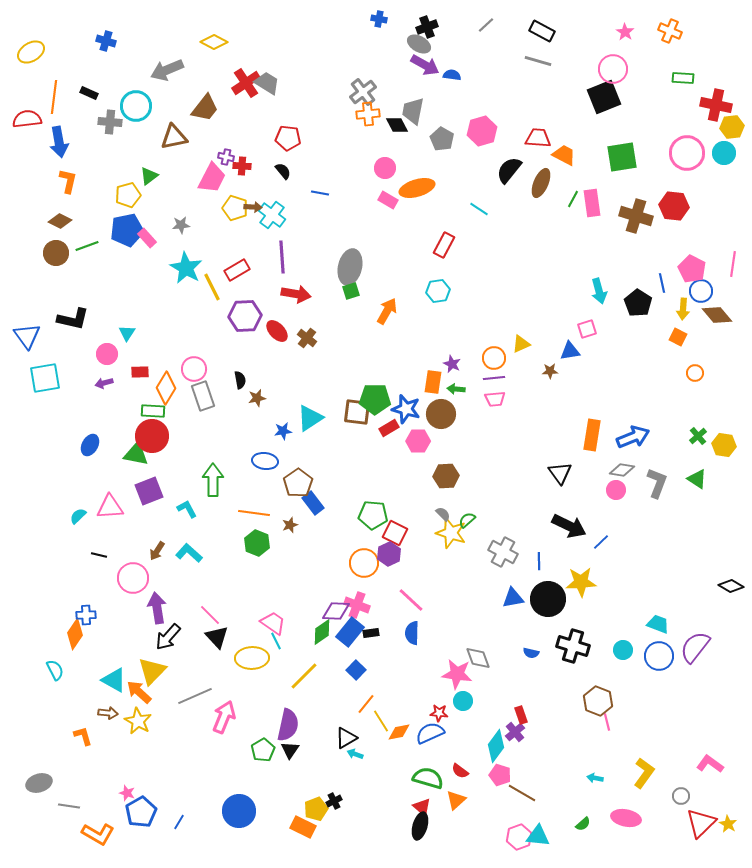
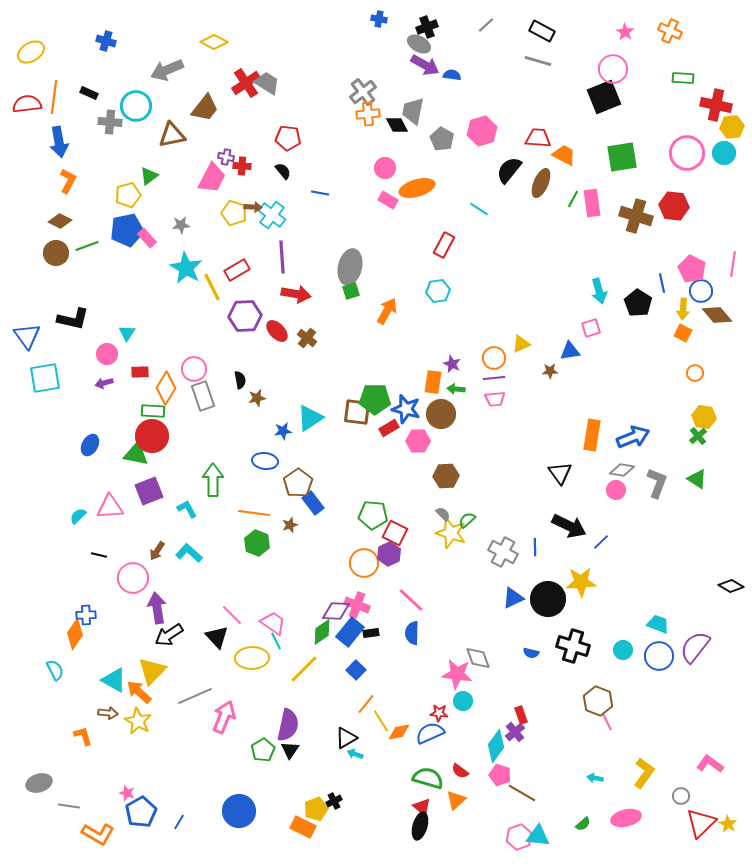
red semicircle at (27, 119): moved 15 px up
brown triangle at (174, 137): moved 2 px left, 2 px up
orange L-shape at (68, 181): rotated 15 degrees clockwise
yellow pentagon at (235, 208): moved 1 px left, 5 px down
pink square at (587, 329): moved 4 px right, 1 px up
orange square at (678, 337): moved 5 px right, 4 px up
yellow hexagon at (724, 445): moved 20 px left, 28 px up
blue line at (539, 561): moved 4 px left, 14 px up
blue triangle at (513, 598): rotated 15 degrees counterclockwise
pink line at (210, 615): moved 22 px right
black arrow at (168, 637): moved 1 px right, 2 px up; rotated 16 degrees clockwise
yellow line at (304, 676): moved 7 px up
pink line at (607, 722): rotated 12 degrees counterclockwise
pink ellipse at (626, 818): rotated 24 degrees counterclockwise
